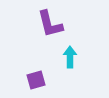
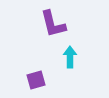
purple L-shape: moved 3 px right
